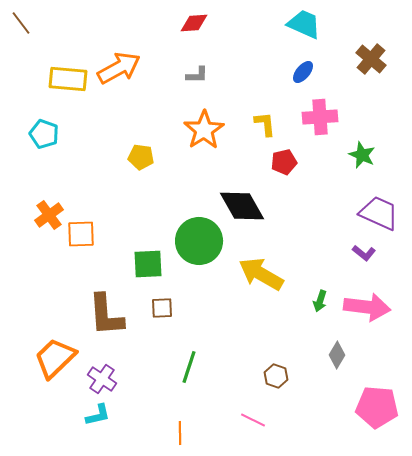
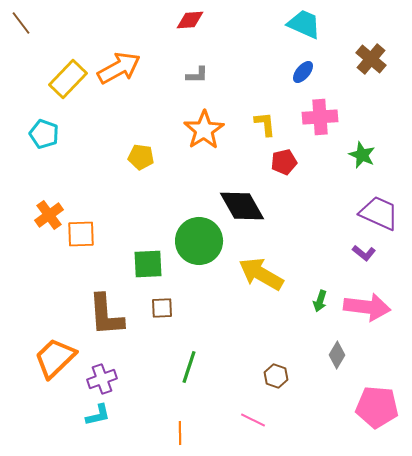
red diamond: moved 4 px left, 3 px up
yellow rectangle: rotated 51 degrees counterclockwise
purple cross: rotated 36 degrees clockwise
